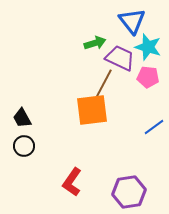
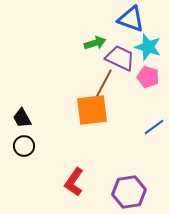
blue triangle: moved 1 px left, 2 px up; rotated 32 degrees counterclockwise
pink pentagon: rotated 10 degrees clockwise
red L-shape: moved 2 px right
